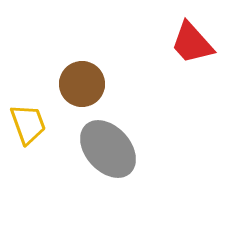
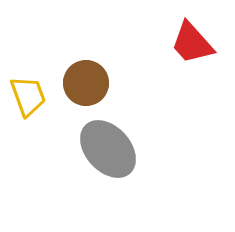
brown circle: moved 4 px right, 1 px up
yellow trapezoid: moved 28 px up
